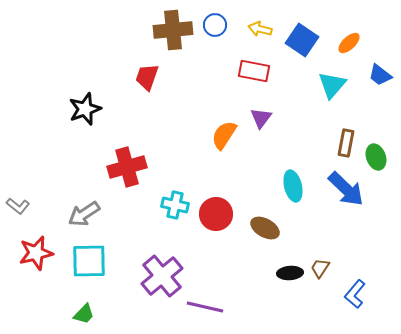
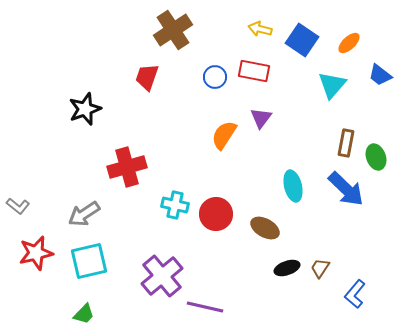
blue circle: moved 52 px down
brown cross: rotated 27 degrees counterclockwise
cyan square: rotated 12 degrees counterclockwise
black ellipse: moved 3 px left, 5 px up; rotated 15 degrees counterclockwise
